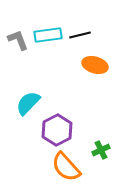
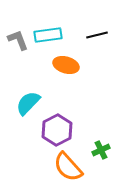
black line: moved 17 px right
orange ellipse: moved 29 px left
orange semicircle: moved 2 px right
